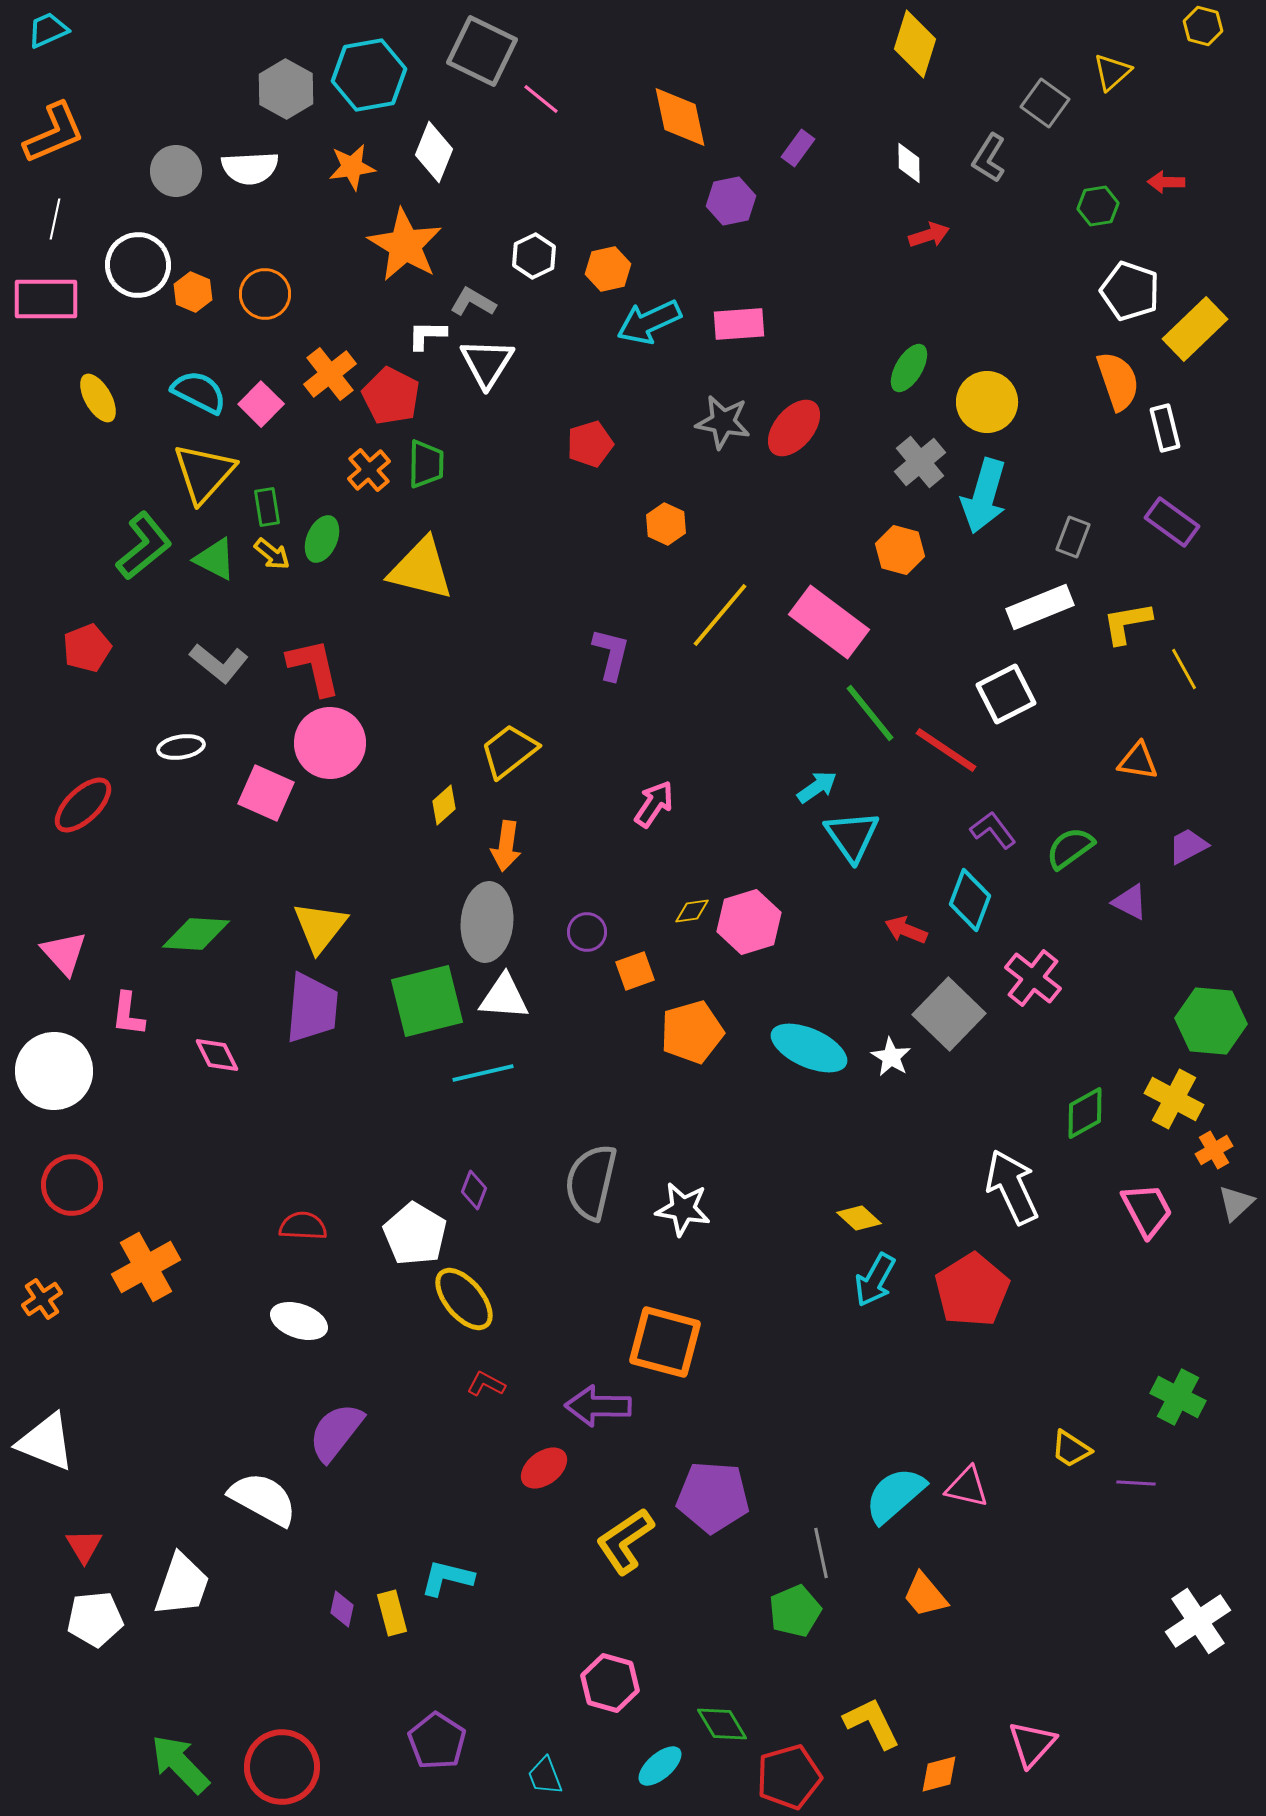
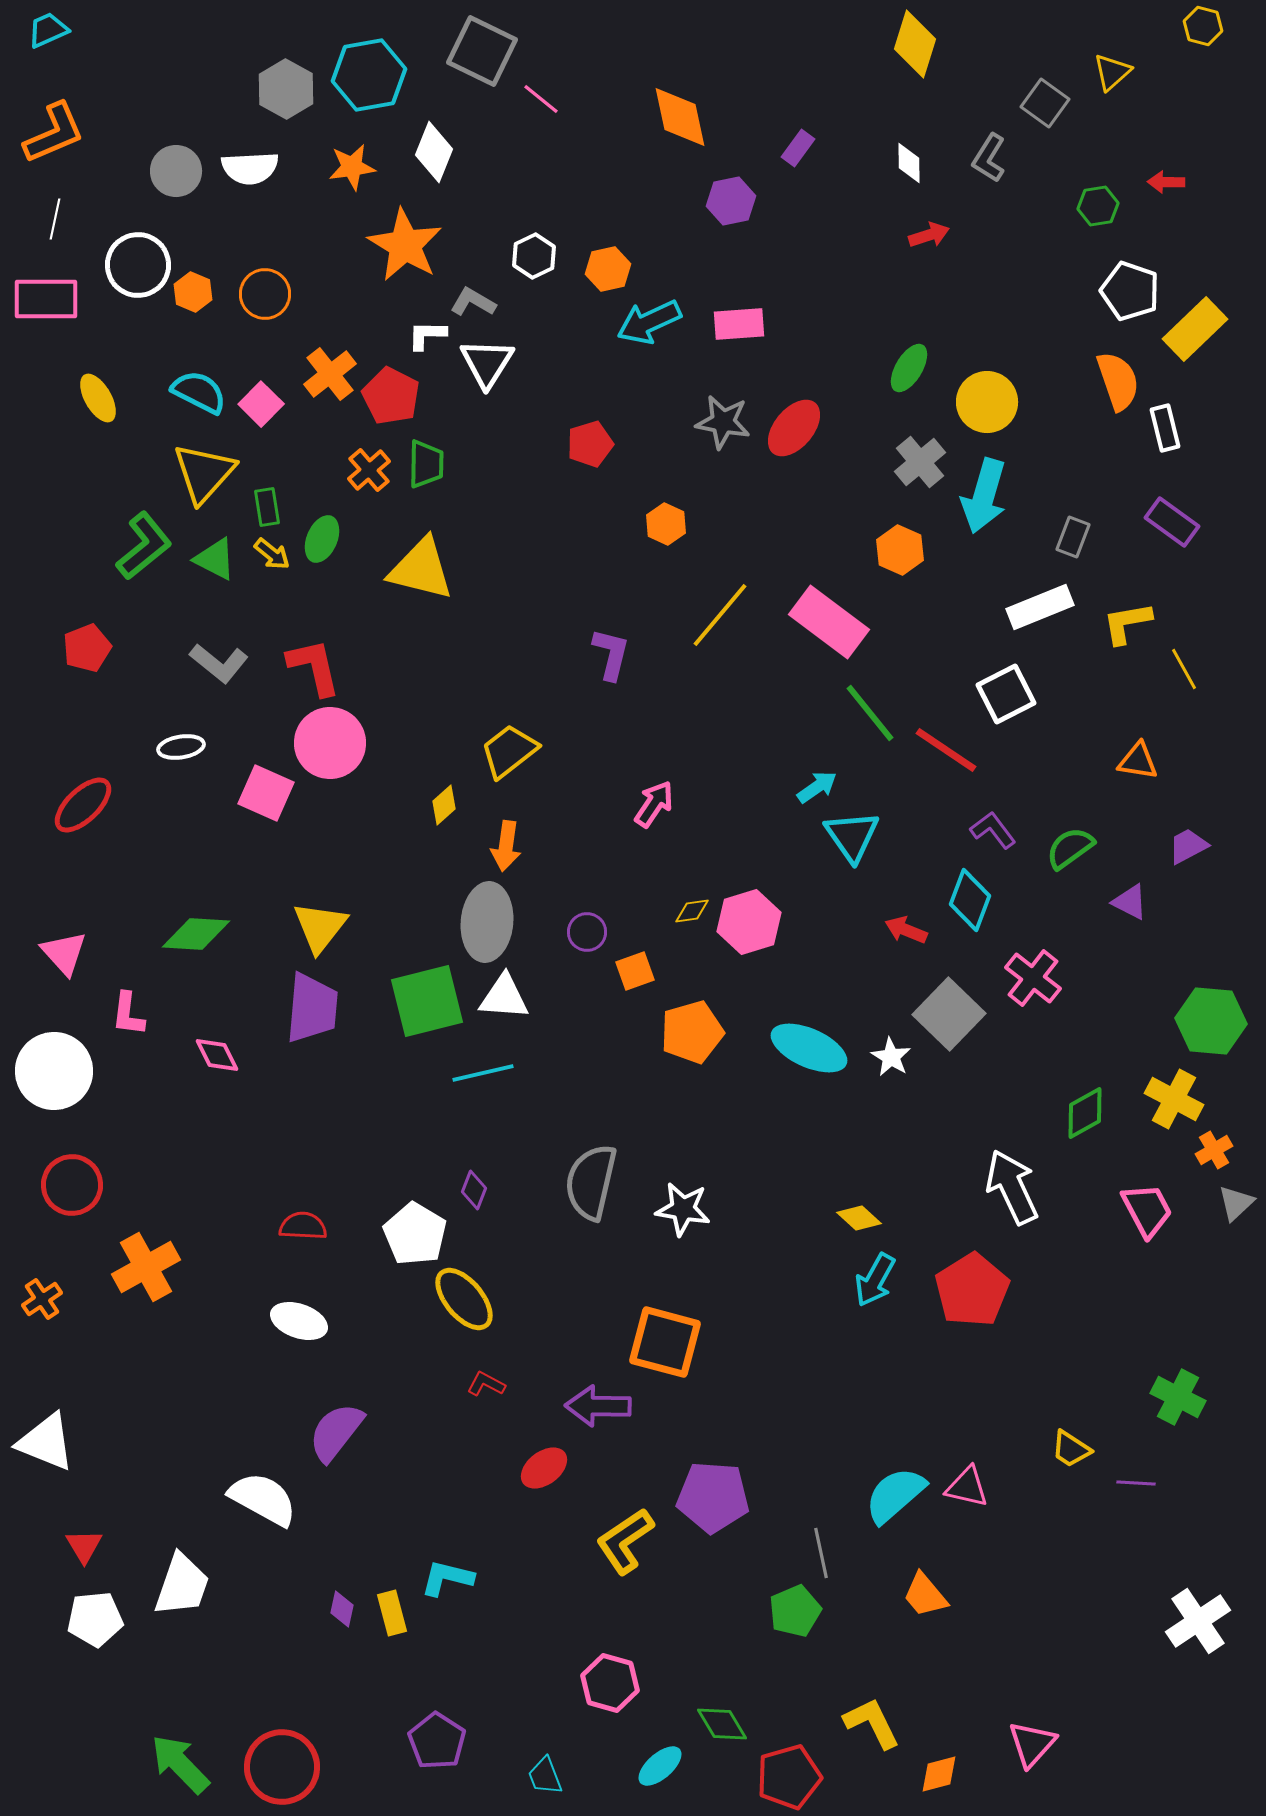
orange hexagon at (900, 550): rotated 9 degrees clockwise
